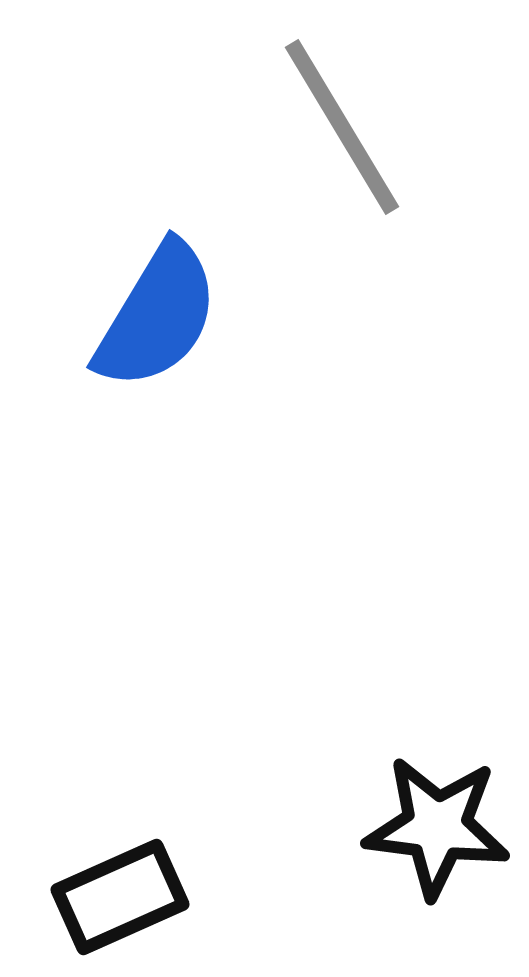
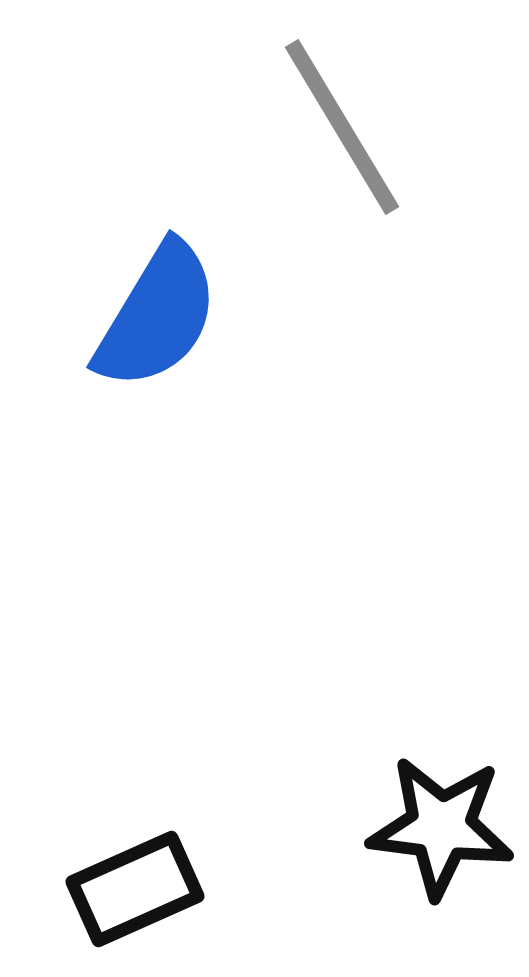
black star: moved 4 px right
black rectangle: moved 15 px right, 8 px up
